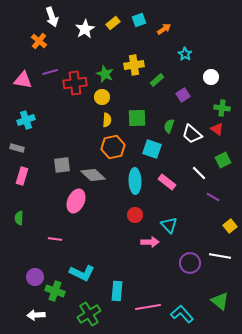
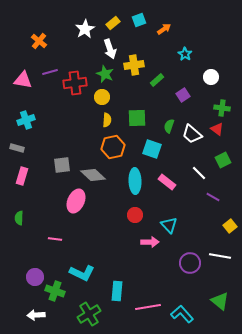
white arrow at (52, 17): moved 58 px right, 32 px down
